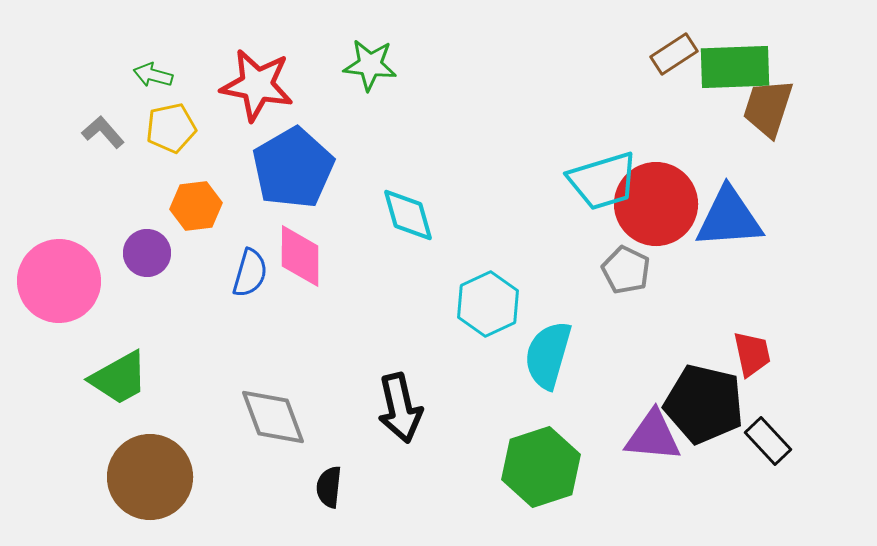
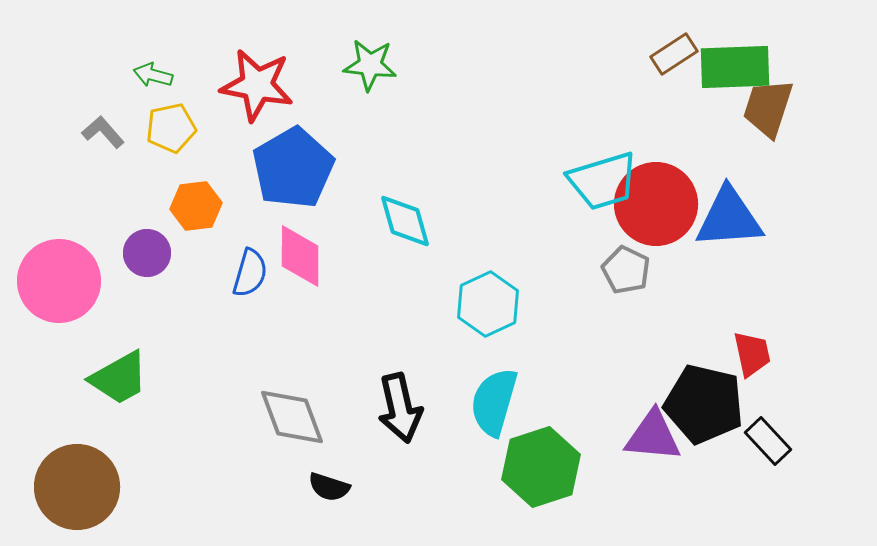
cyan diamond: moved 3 px left, 6 px down
cyan semicircle: moved 54 px left, 47 px down
gray diamond: moved 19 px right
brown circle: moved 73 px left, 10 px down
black semicircle: rotated 78 degrees counterclockwise
